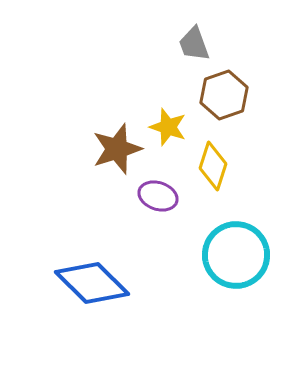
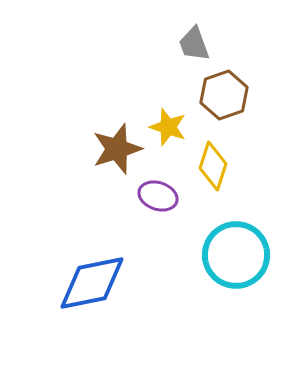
blue diamond: rotated 56 degrees counterclockwise
